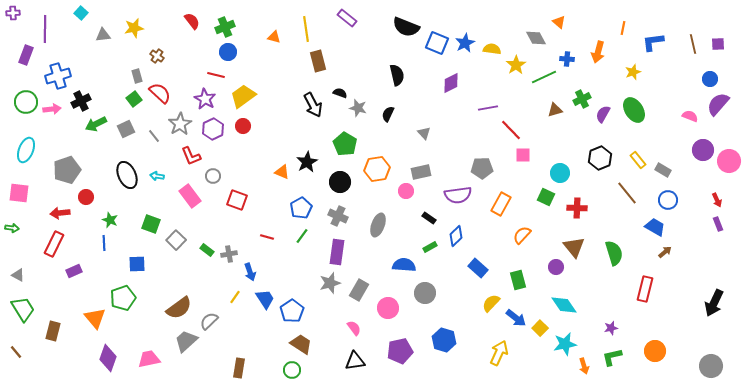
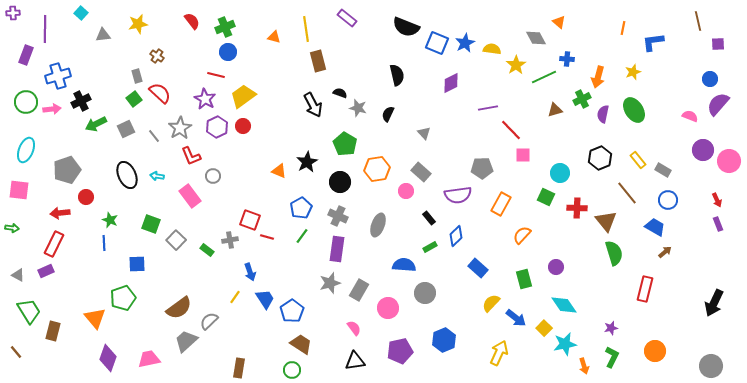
yellow star at (134, 28): moved 4 px right, 4 px up
brown line at (693, 44): moved 5 px right, 23 px up
orange arrow at (598, 52): moved 25 px down
purple semicircle at (603, 114): rotated 18 degrees counterclockwise
gray star at (180, 124): moved 4 px down
purple hexagon at (213, 129): moved 4 px right, 2 px up
orange triangle at (282, 172): moved 3 px left, 1 px up
gray rectangle at (421, 172): rotated 54 degrees clockwise
pink square at (19, 193): moved 3 px up
red square at (237, 200): moved 13 px right, 20 px down
black rectangle at (429, 218): rotated 16 degrees clockwise
brown triangle at (574, 247): moved 32 px right, 26 px up
purple rectangle at (337, 252): moved 3 px up
gray cross at (229, 254): moved 1 px right, 14 px up
purple rectangle at (74, 271): moved 28 px left
green rectangle at (518, 280): moved 6 px right, 1 px up
green trapezoid at (23, 309): moved 6 px right, 2 px down
yellow square at (540, 328): moved 4 px right
blue hexagon at (444, 340): rotated 20 degrees clockwise
green L-shape at (612, 357): rotated 130 degrees clockwise
